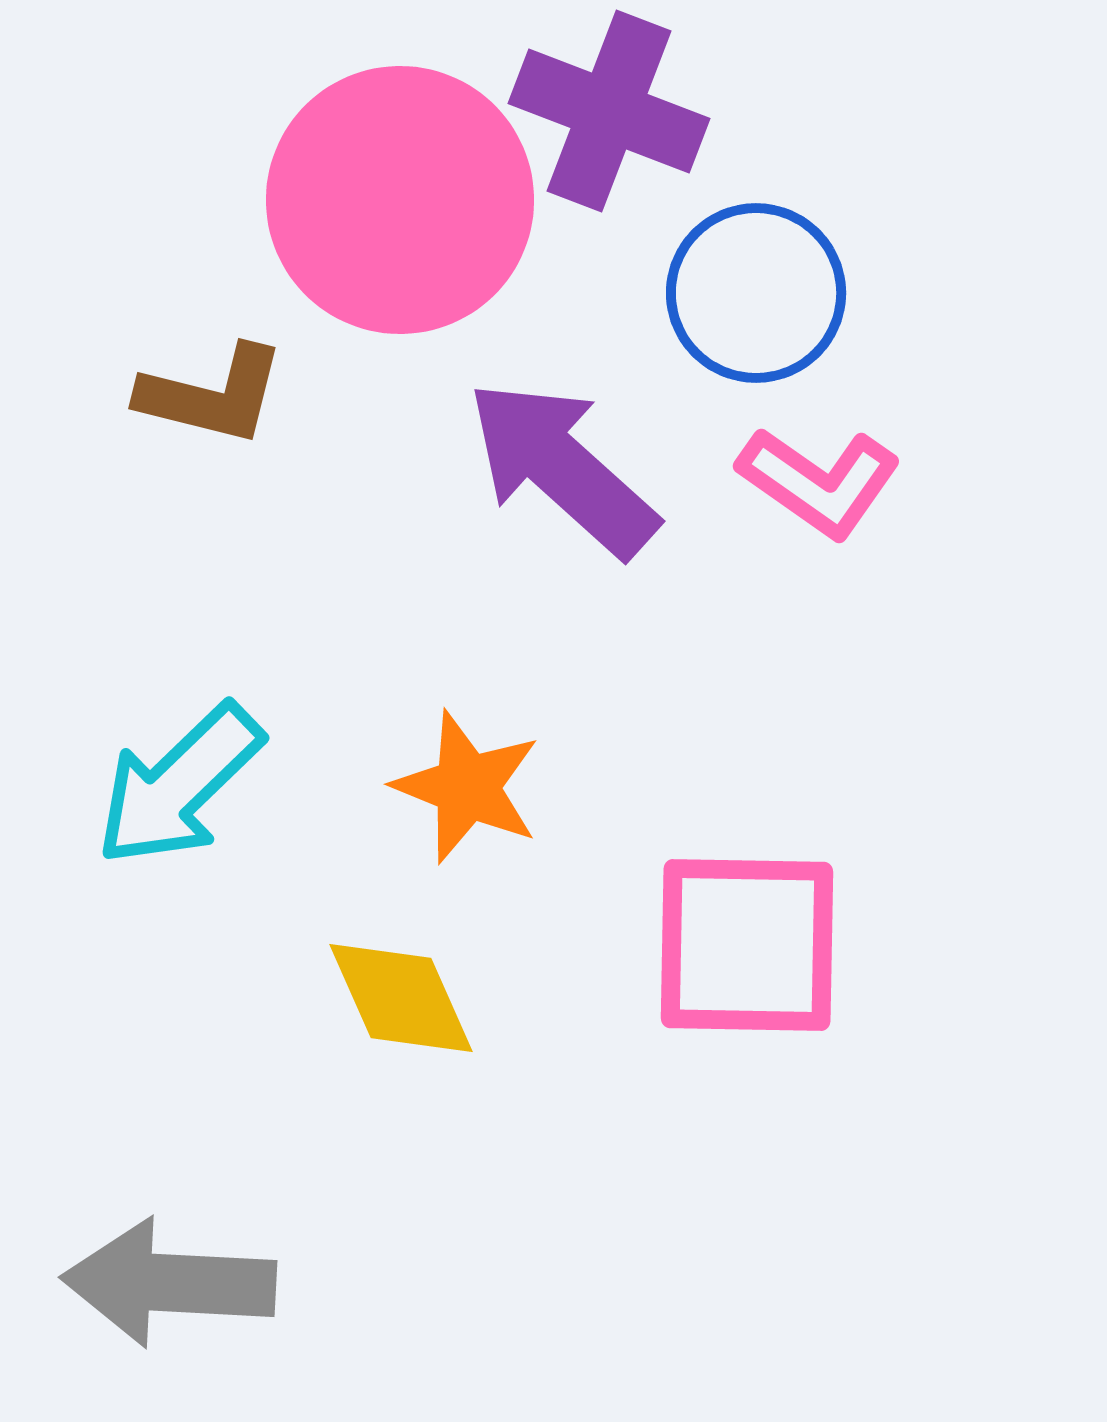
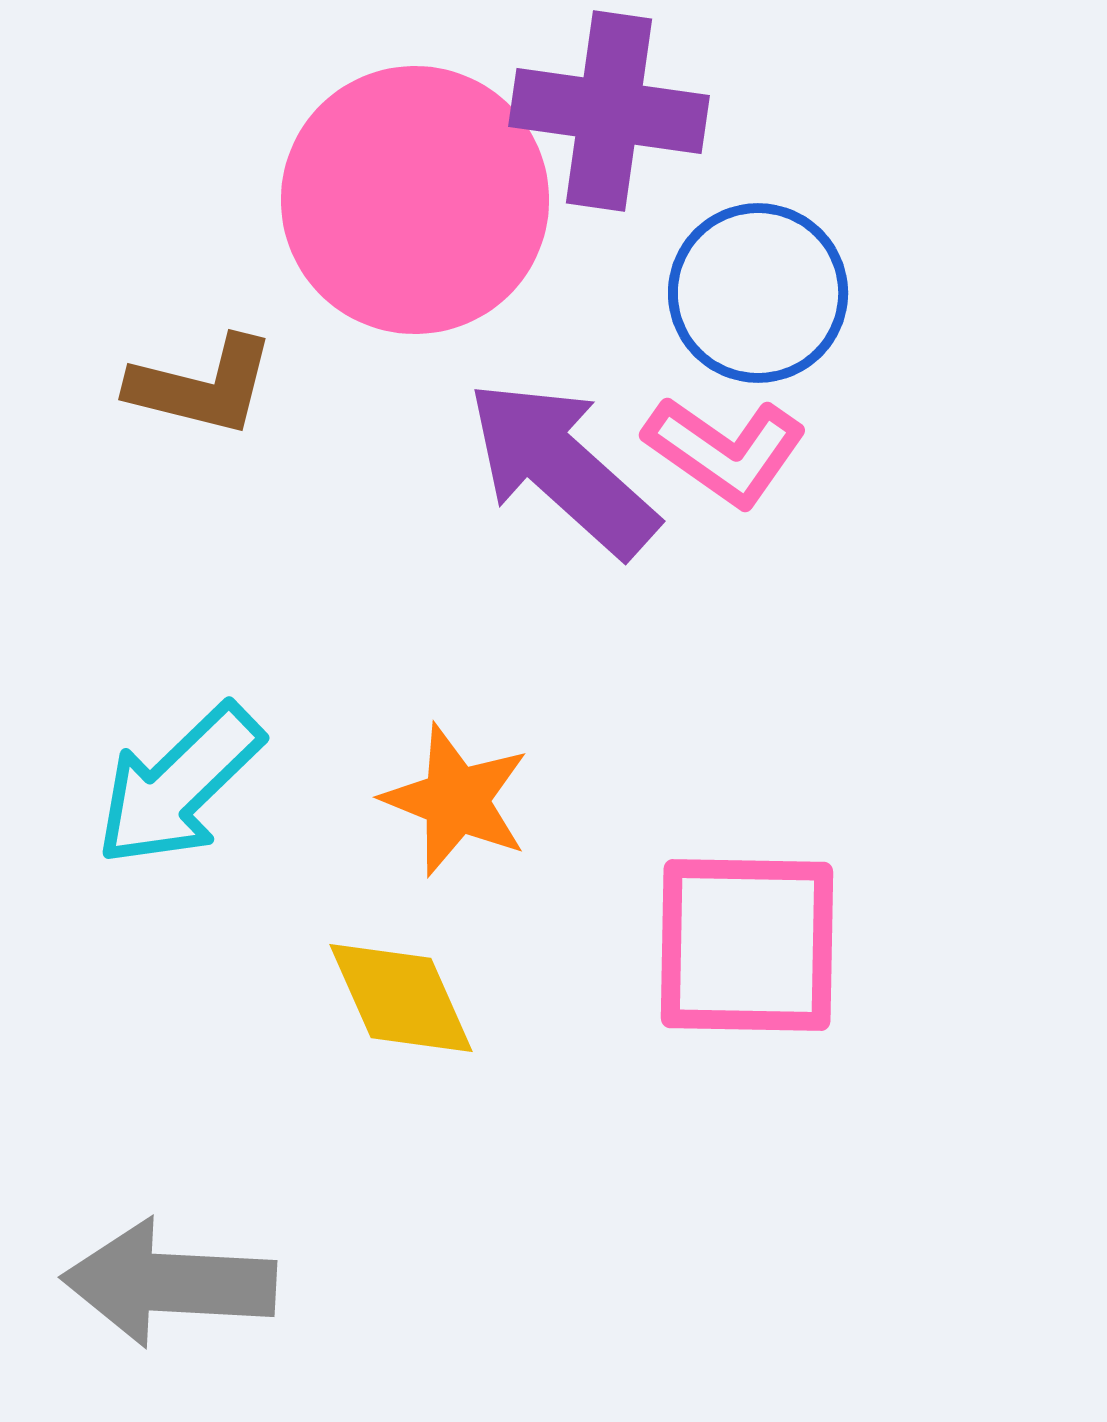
purple cross: rotated 13 degrees counterclockwise
pink circle: moved 15 px right
blue circle: moved 2 px right
brown L-shape: moved 10 px left, 9 px up
pink L-shape: moved 94 px left, 31 px up
orange star: moved 11 px left, 13 px down
